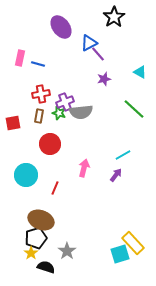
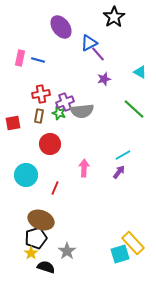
blue line: moved 4 px up
gray semicircle: moved 1 px right, 1 px up
pink arrow: rotated 12 degrees counterclockwise
purple arrow: moved 3 px right, 3 px up
